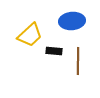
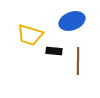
blue ellipse: rotated 15 degrees counterclockwise
yellow trapezoid: rotated 60 degrees clockwise
